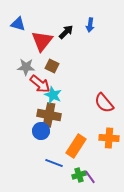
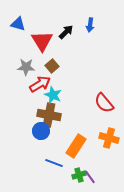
red triangle: rotated 10 degrees counterclockwise
brown square: rotated 24 degrees clockwise
red arrow: rotated 70 degrees counterclockwise
orange cross: rotated 12 degrees clockwise
